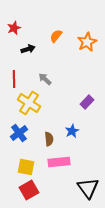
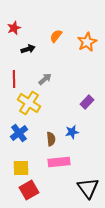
gray arrow: rotated 96 degrees clockwise
blue star: moved 1 px down; rotated 16 degrees clockwise
brown semicircle: moved 2 px right
yellow square: moved 5 px left, 1 px down; rotated 12 degrees counterclockwise
